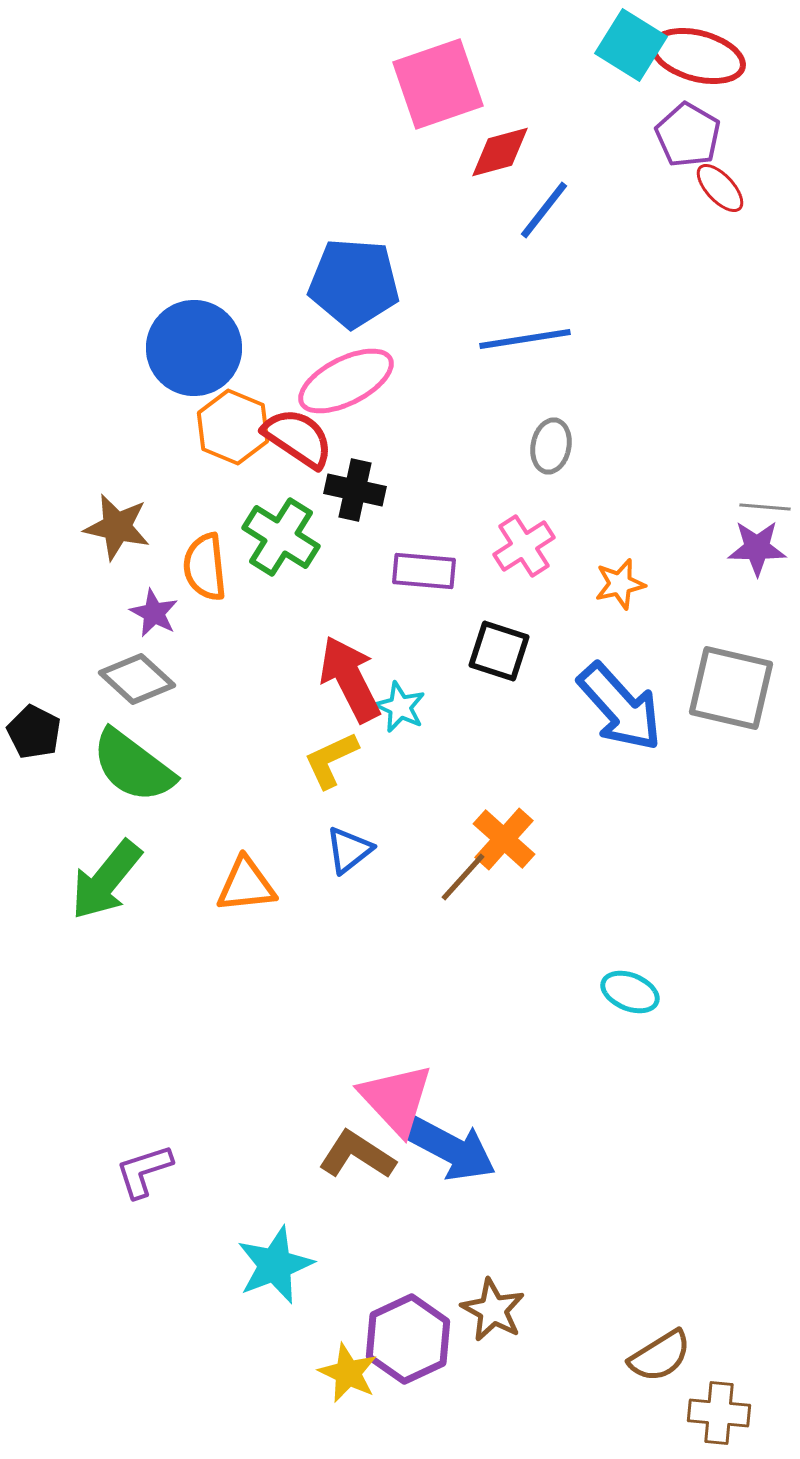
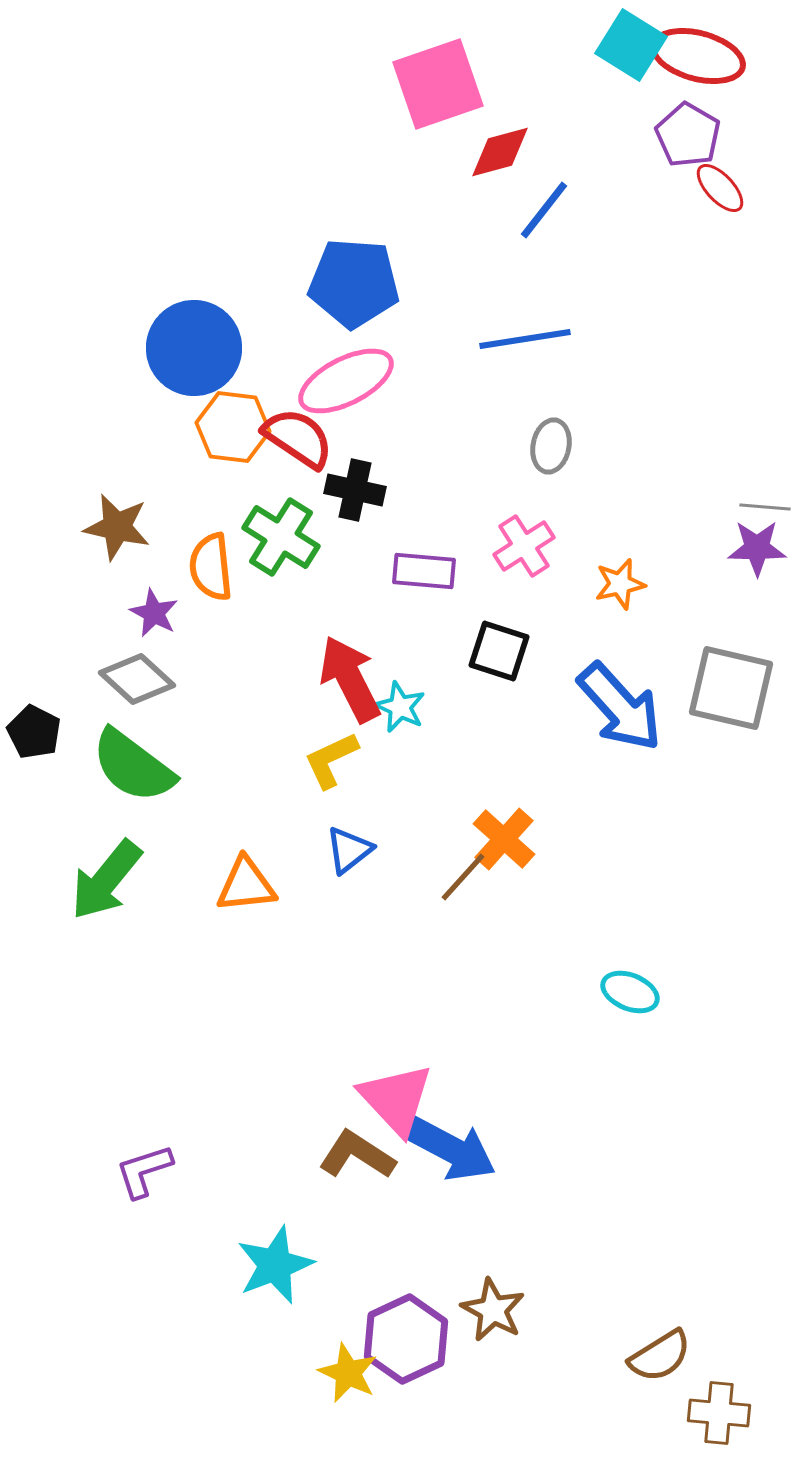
orange hexagon at (233, 427): rotated 16 degrees counterclockwise
orange semicircle at (205, 567): moved 6 px right
purple hexagon at (408, 1339): moved 2 px left
